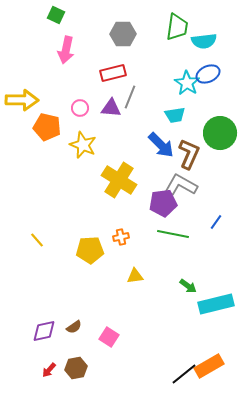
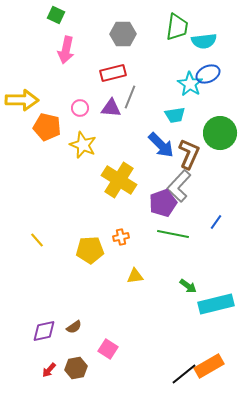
cyan star: moved 3 px right, 1 px down
gray L-shape: moved 2 px left, 1 px down; rotated 76 degrees counterclockwise
purple pentagon: rotated 12 degrees counterclockwise
pink square: moved 1 px left, 12 px down
